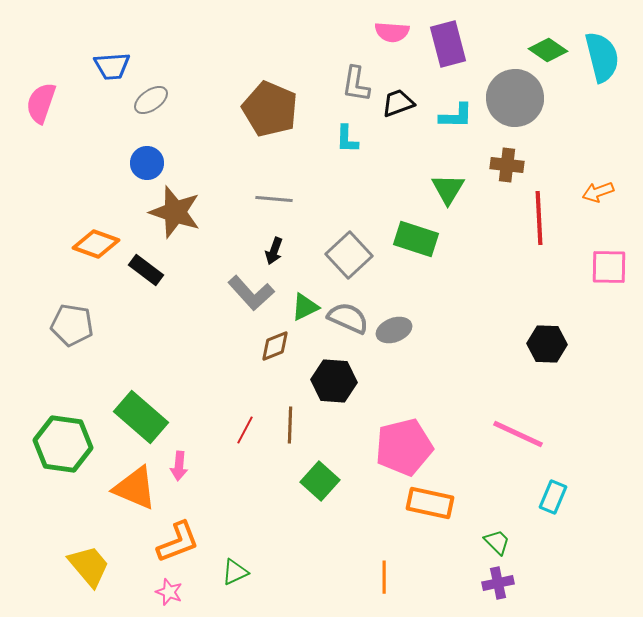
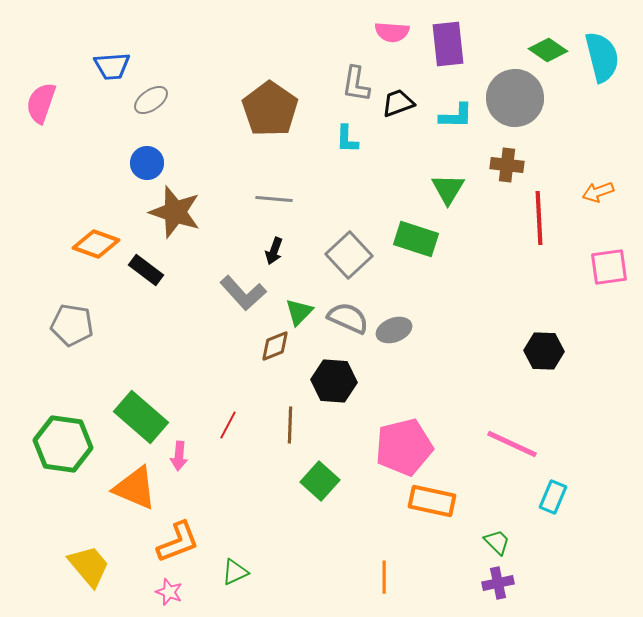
purple rectangle at (448, 44): rotated 9 degrees clockwise
brown pentagon at (270, 109): rotated 12 degrees clockwise
pink square at (609, 267): rotated 9 degrees counterclockwise
gray L-shape at (251, 293): moved 8 px left
green triangle at (305, 307): moved 6 px left, 5 px down; rotated 20 degrees counterclockwise
black hexagon at (547, 344): moved 3 px left, 7 px down
red line at (245, 430): moved 17 px left, 5 px up
pink line at (518, 434): moved 6 px left, 10 px down
pink arrow at (179, 466): moved 10 px up
orange rectangle at (430, 503): moved 2 px right, 2 px up
